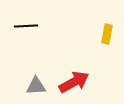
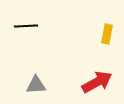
red arrow: moved 23 px right
gray triangle: moved 1 px up
